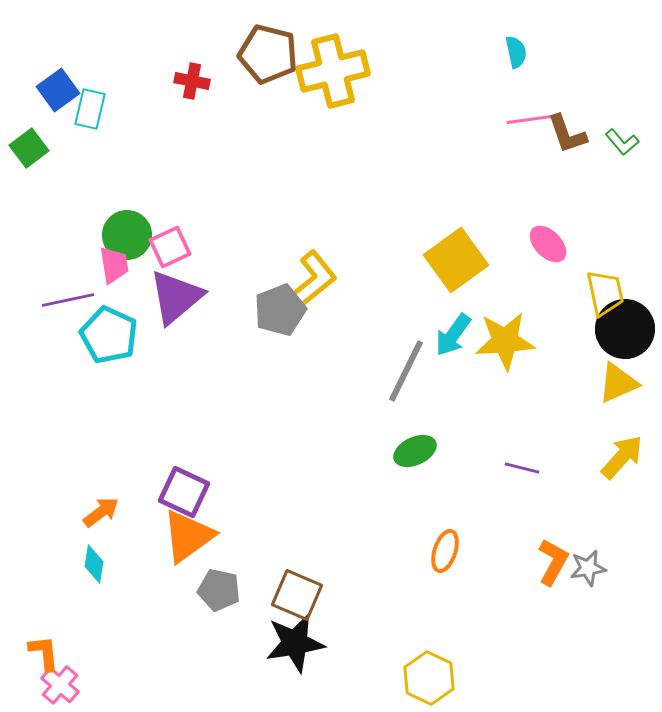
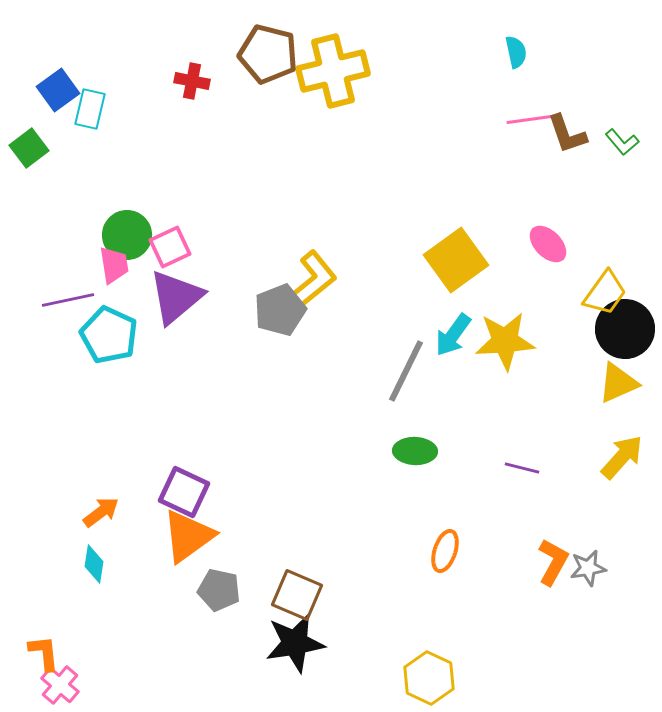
yellow trapezoid at (605, 293): rotated 48 degrees clockwise
green ellipse at (415, 451): rotated 27 degrees clockwise
